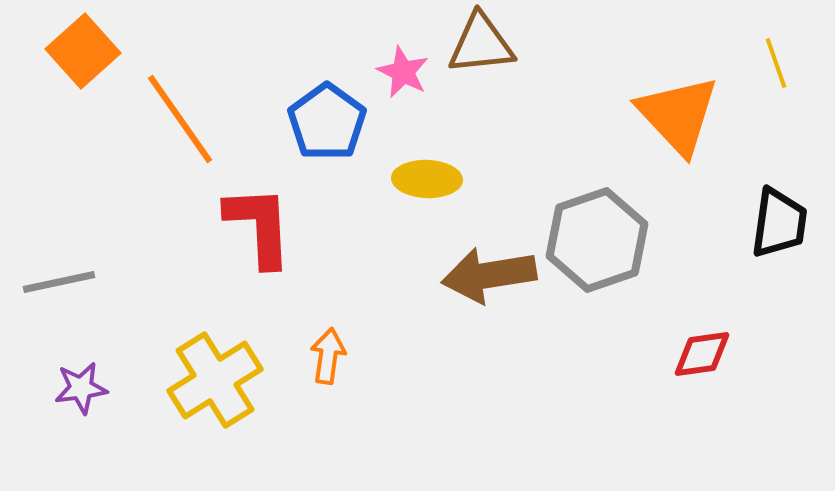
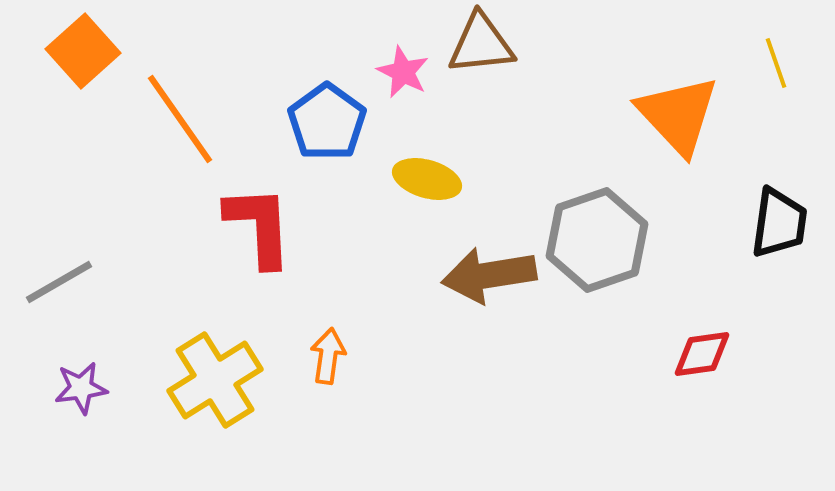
yellow ellipse: rotated 14 degrees clockwise
gray line: rotated 18 degrees counterclockwise
